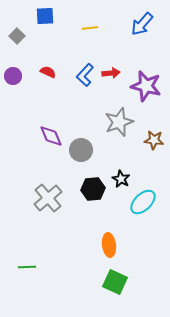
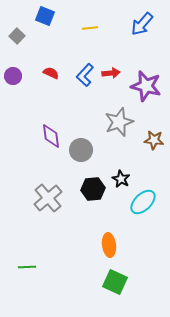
blue square: rotated 24 degrees clockwise
red semicircle: moved 3 px right, 1 px down
purple diamond: rotated 15 degrees clockwise
